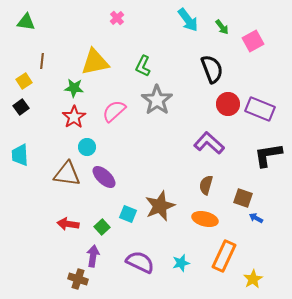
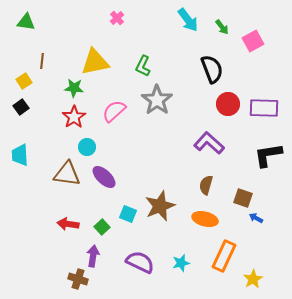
purple rectangle: moved 4 px right, 1 px up; rotated 20 degrees counterclockwise
